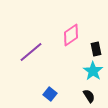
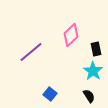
pink diamond: rotated 10 degrees counterclockwise
